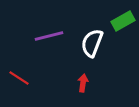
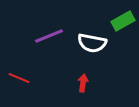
purple line: rotated 8 degrees counterclockwise
white semicircle: rotated 100 degrees counterclockwise
red line: rotated 10 degrees counterclockwise
